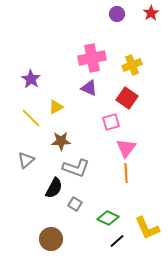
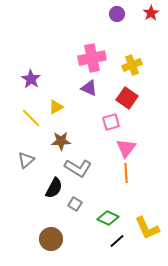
gray L-shape: moved 2 px right; rotated 12 degrees clockwise
